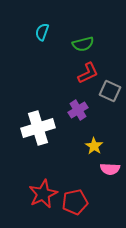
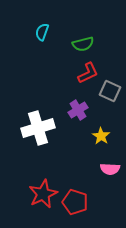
yellow star: moved 7 px right, 10 px up
red pentagon: rotated 30 degrees clockwise
